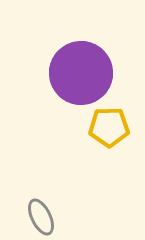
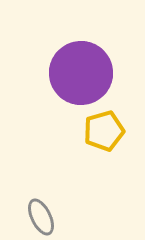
yellow pentagon: moved 5 px left, 4 px down; rotated 15 degrees counterclockwise
